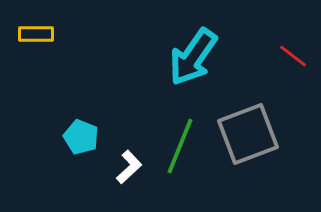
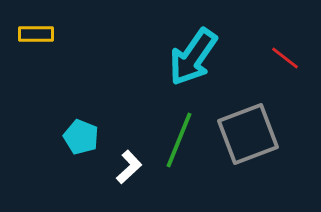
red line: moved 8 px left, 2 px down
green line: moved 1 px left, 6 px up
